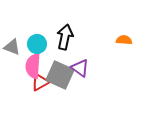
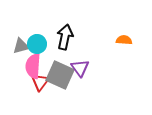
gray triangle: moved 9 px right, 1 px up; rotated 36 degrees counterclockwise
purple triangle: rotated 18 degrees clockwise
red triangle: rotated 24 degrees counterclockwise
